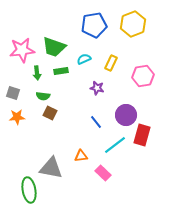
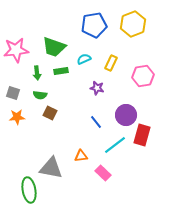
pink star: moved 6 px left
green semicircle: moved 3 px left, 1 px up
